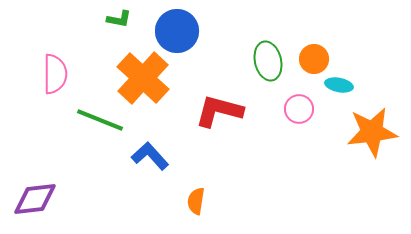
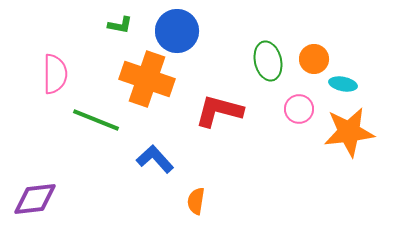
green L-shape: moved 1 px right, 6 px down
orange cross: moved 4 px right, 1 px down; rotated 24 degrees counterclockwise
cyan ellipse: moved 4 px right, 1 px up
green line: moved 4 px left
orange star: moved 23 px left
blue L-shape: moved 5 px right, 3 px down
